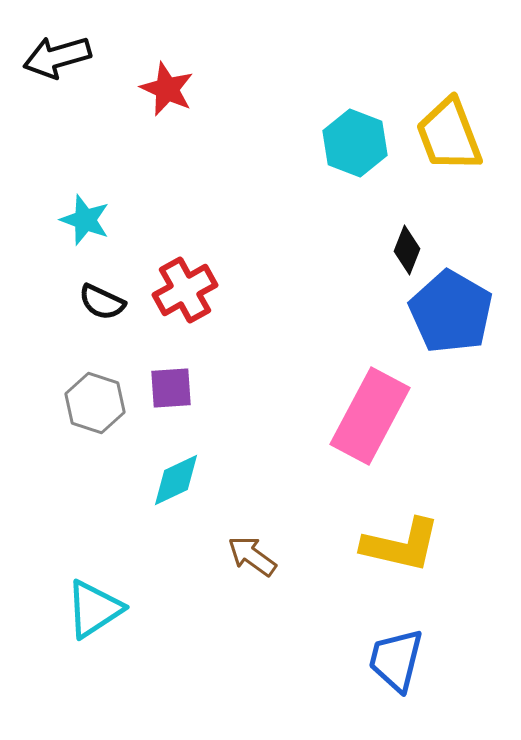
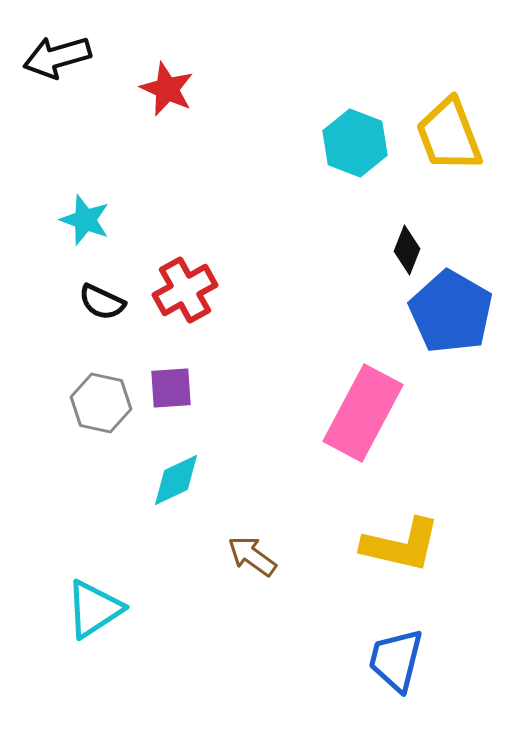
gray hexagon: moved 6 px right; rotated 6 degrees counterclockwise
pink rectangle: moved 7 px left, 3 px up
